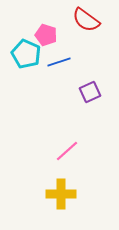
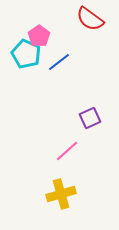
red semicircle: moved 4 px right, 1 px up
pink pentagon: moved 7 px left, 1 px down; rotated 20 degrees clockwise
blue line: rotated 20 degrees counterclockwise
purple square: moved 26 px down
yellow cross: rotated 16 degrees counterclockwise
